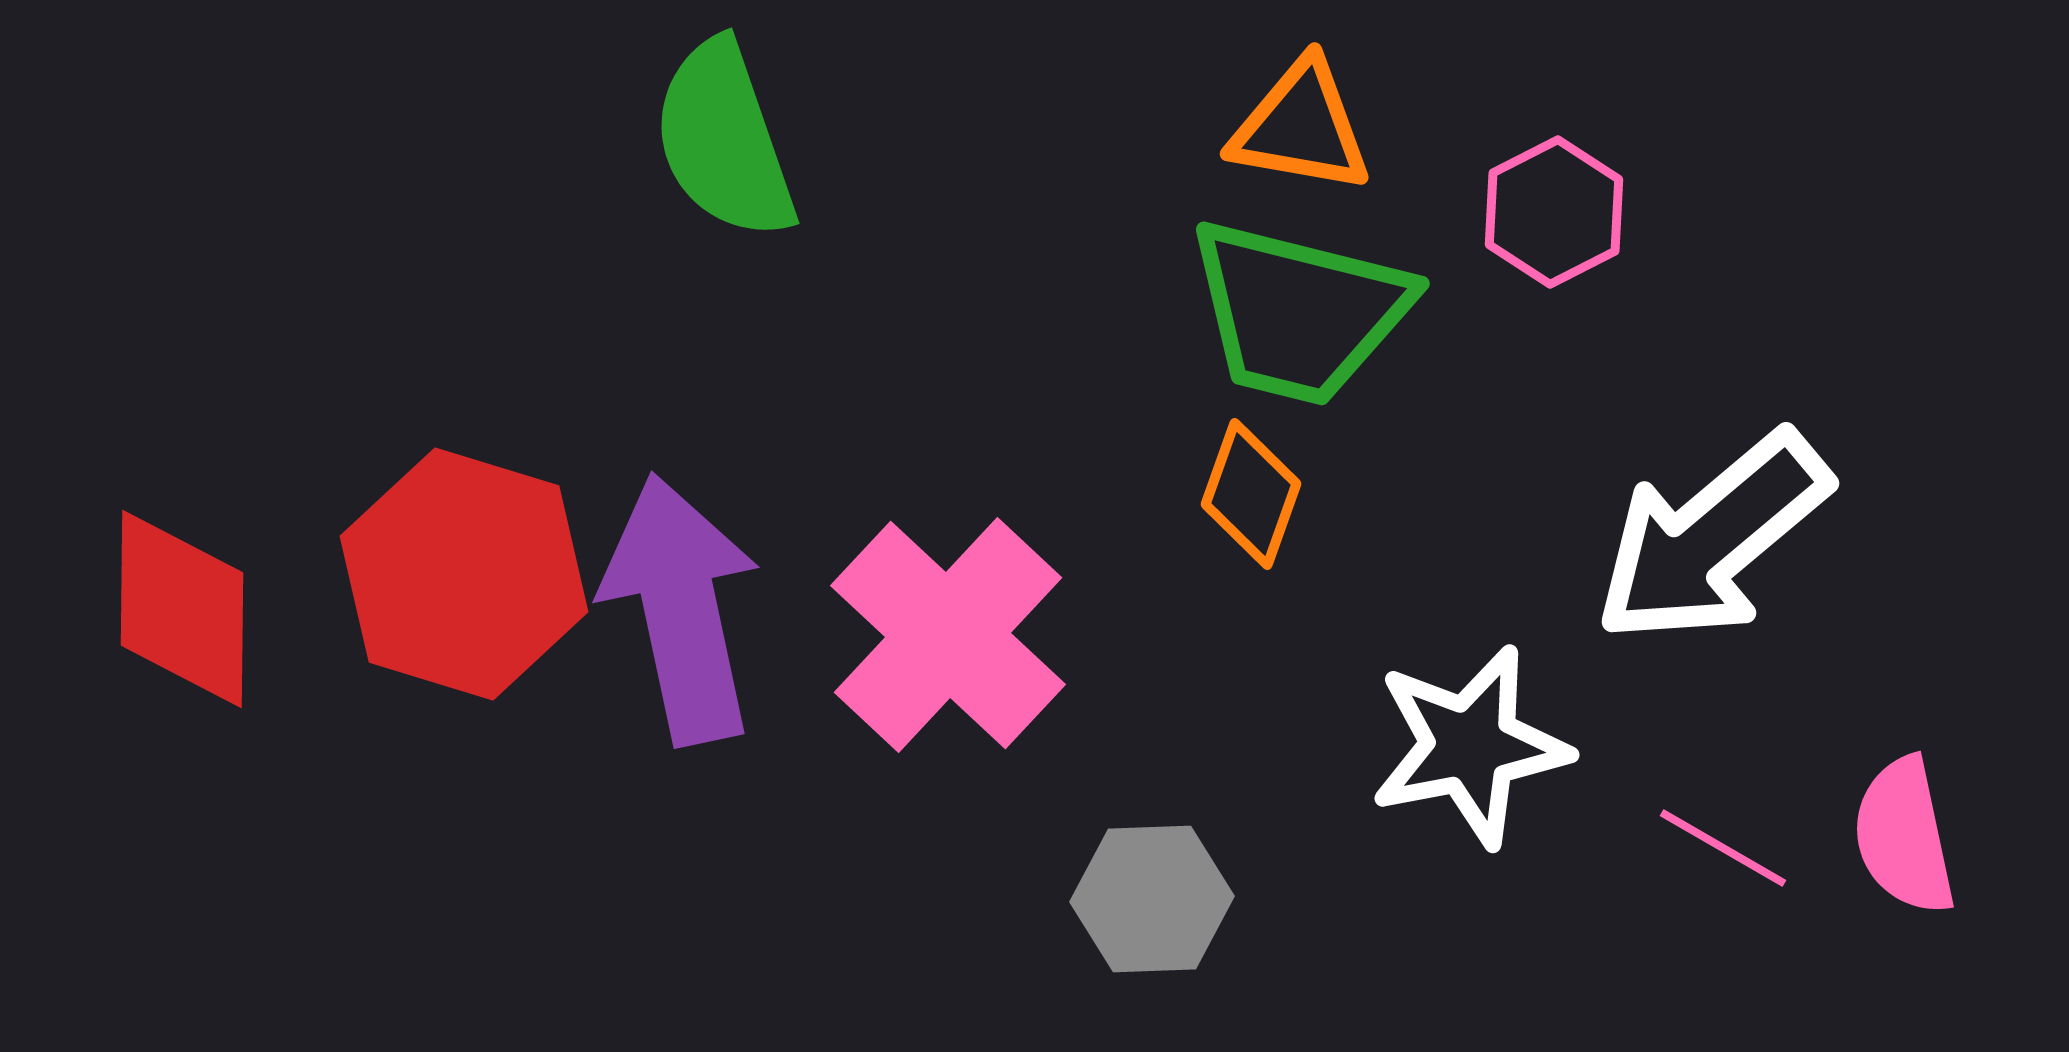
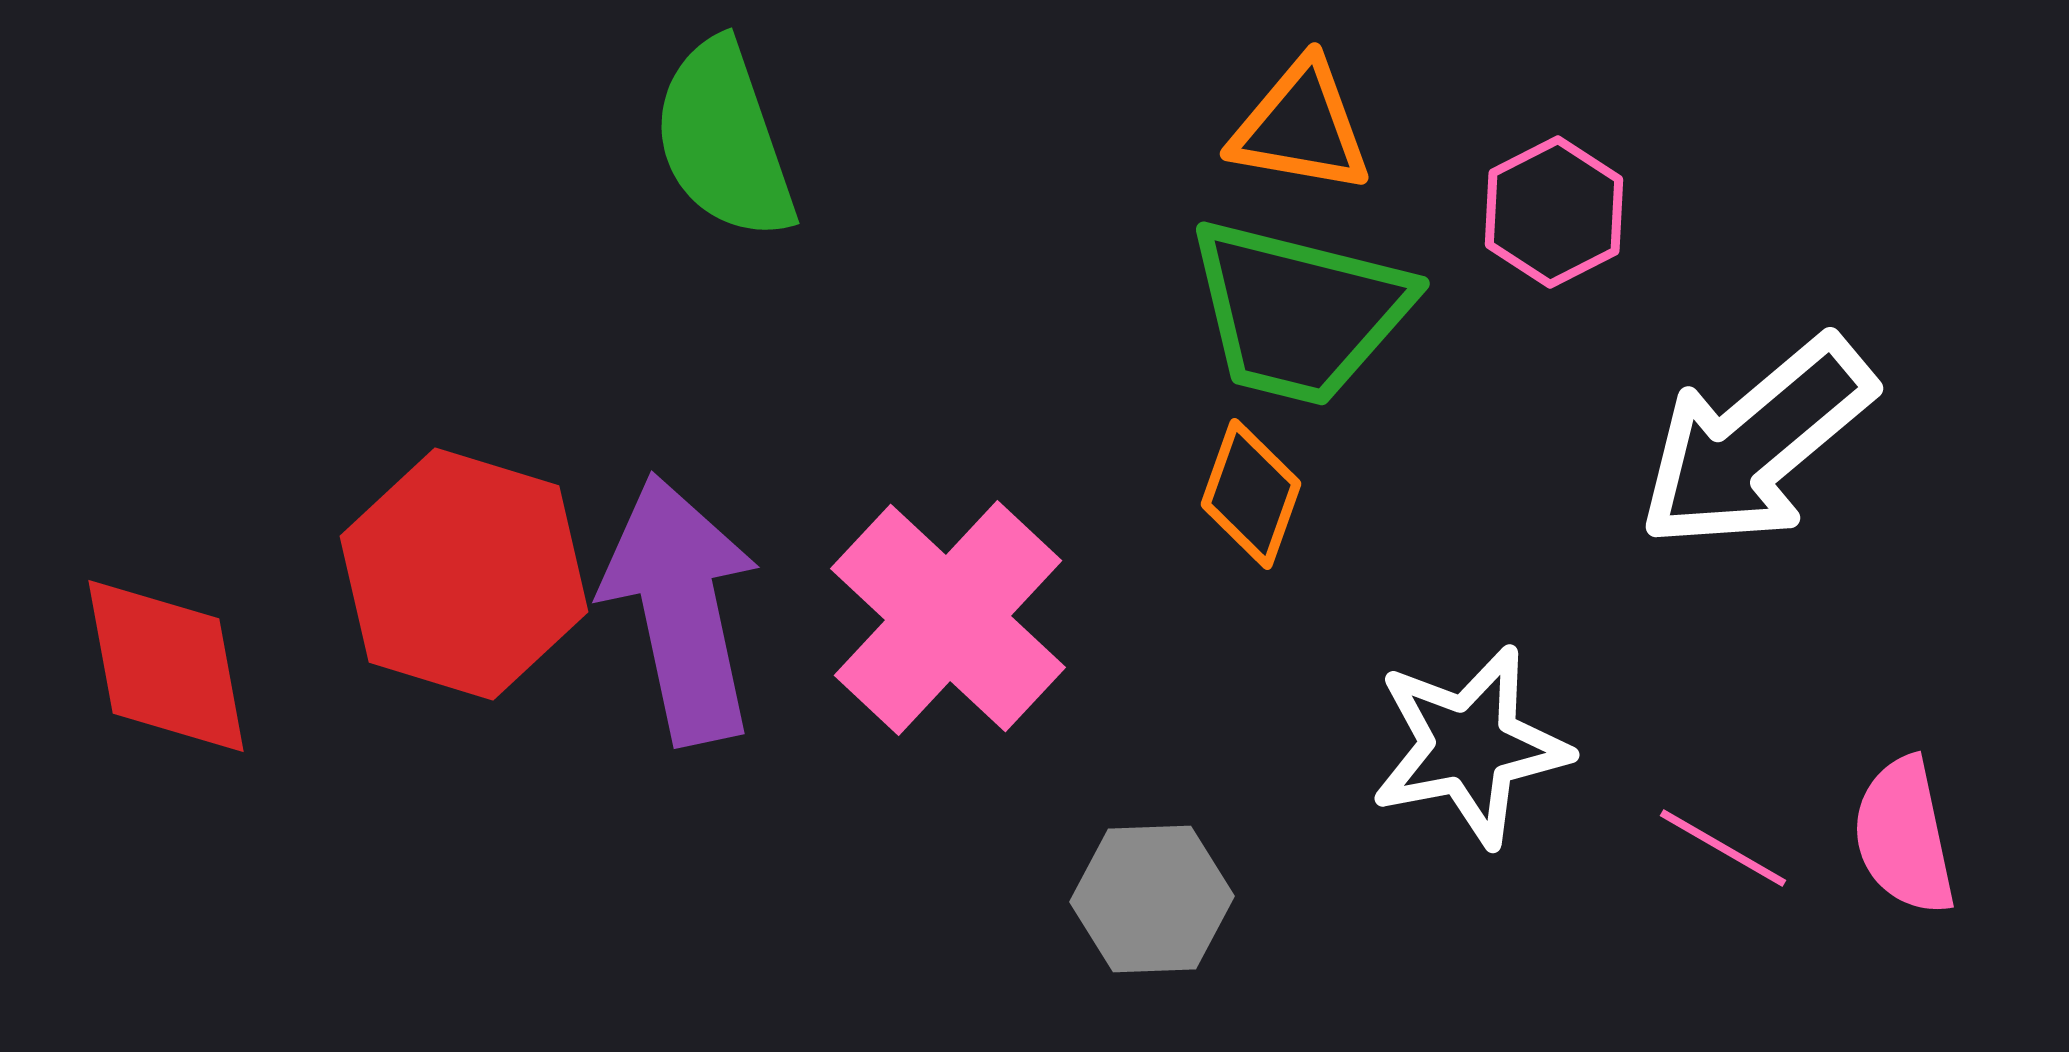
white arrow: moved 44 px right, 95 px up
red diamond: moved 16 px left, 57 px down; rotated 11 degrees counterclockwise
pink cross: moved 17 px up
